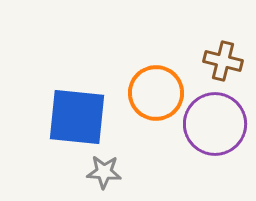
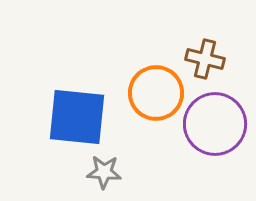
brown cross: moved 18 px left, 2 px up
